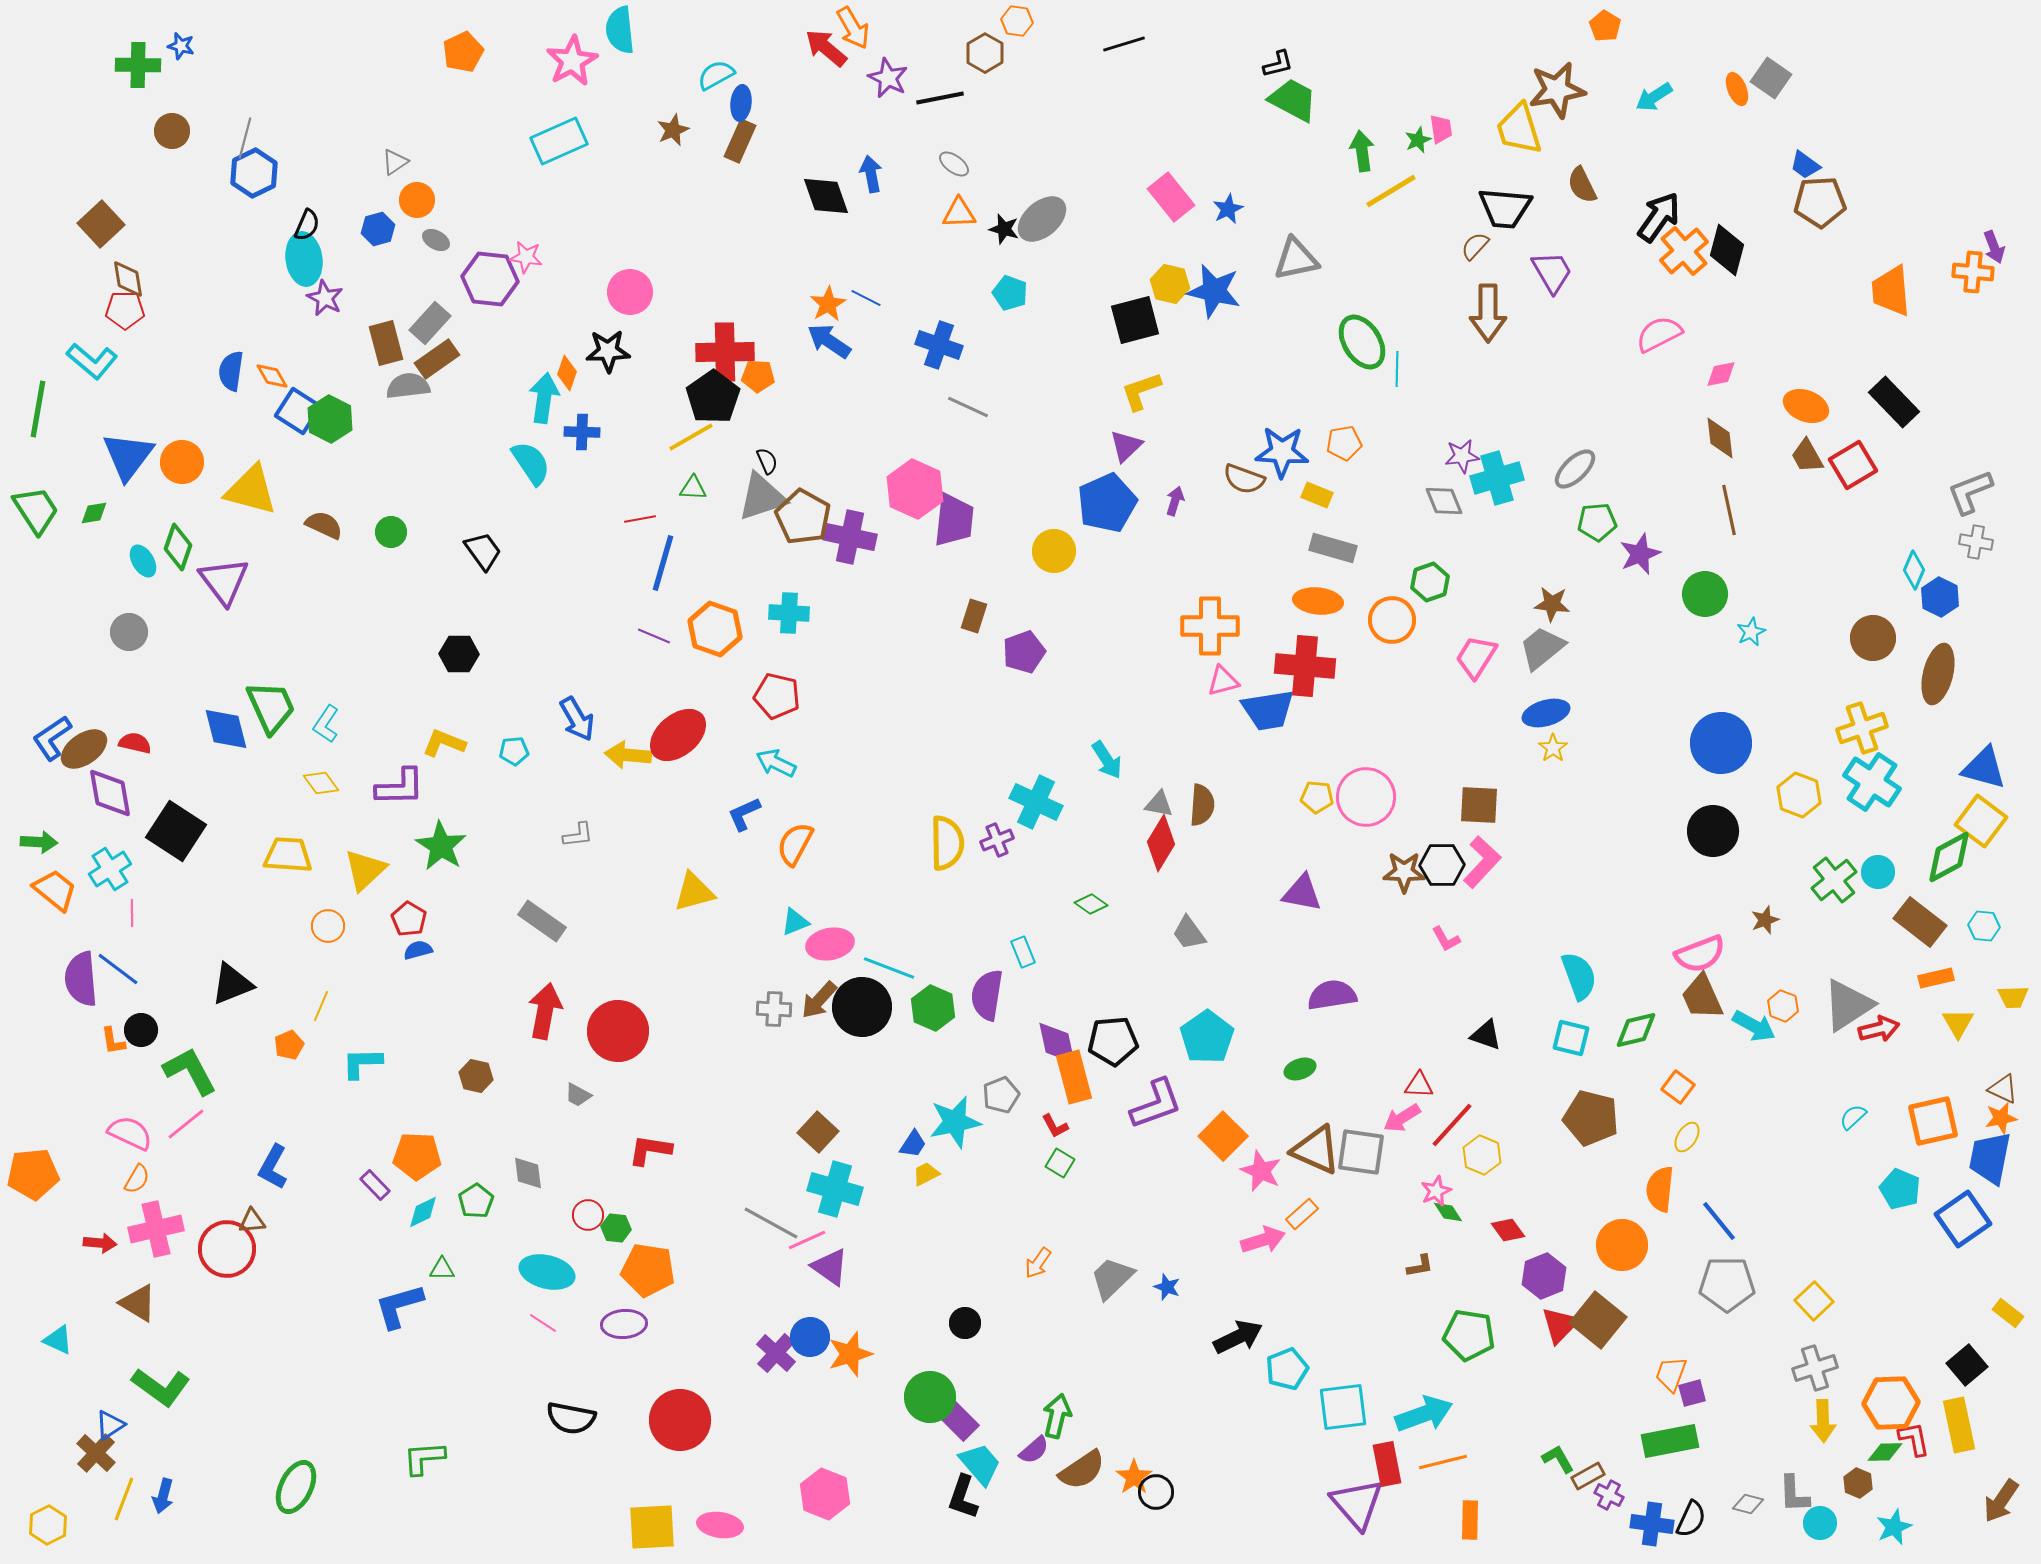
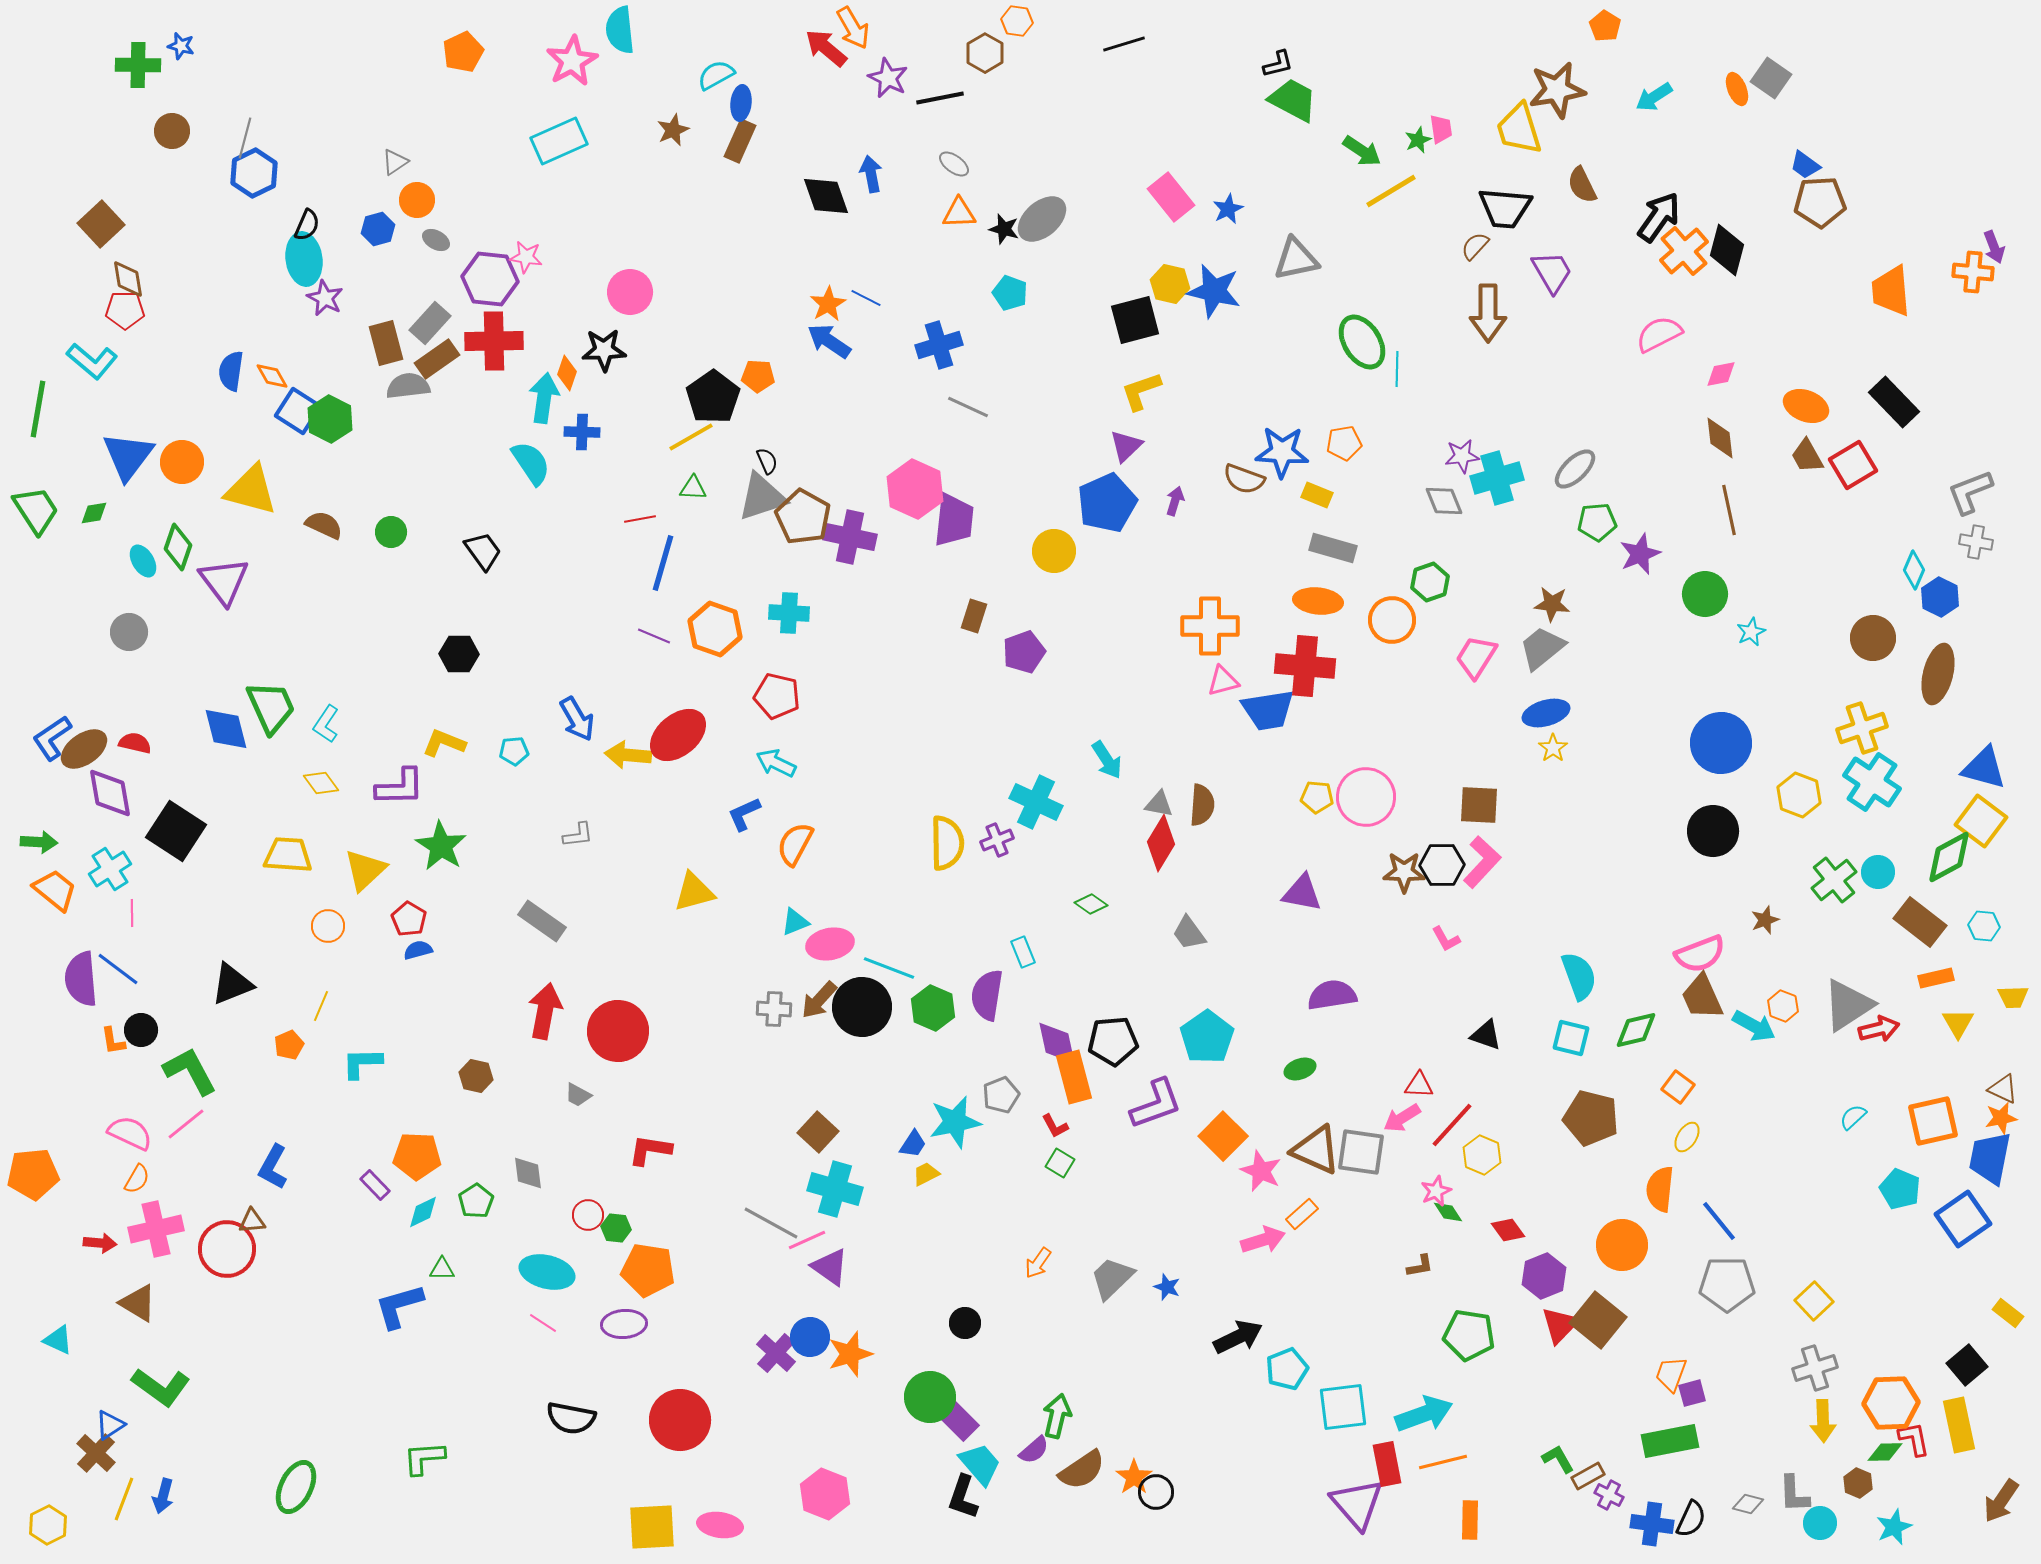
green arrow at (1362, 151): rotated 132 degrees clockwise
blue cross at (939, 345): rotated 36 degrees counterclockwise
black star at (608, 351): moved 4 px left, 1 px up
red cross at (725, 352): moved 231 px left, 11 px up
